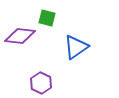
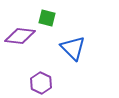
blue triangle: moved 3 px left, 1 px down; rotated 40 degrees counterclockwise
